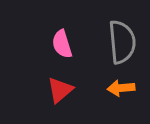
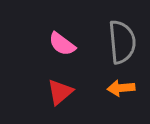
pink semicircle: rotated 36 degrees counterclockwise
red triangle: moved 2 px down
